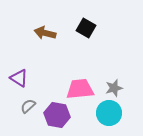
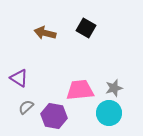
pink trapezoid: moved 1 px down
gray semicircle: moved 2 px left, 1 px down
purple hexagon: moved 3 px left, 1 px down
